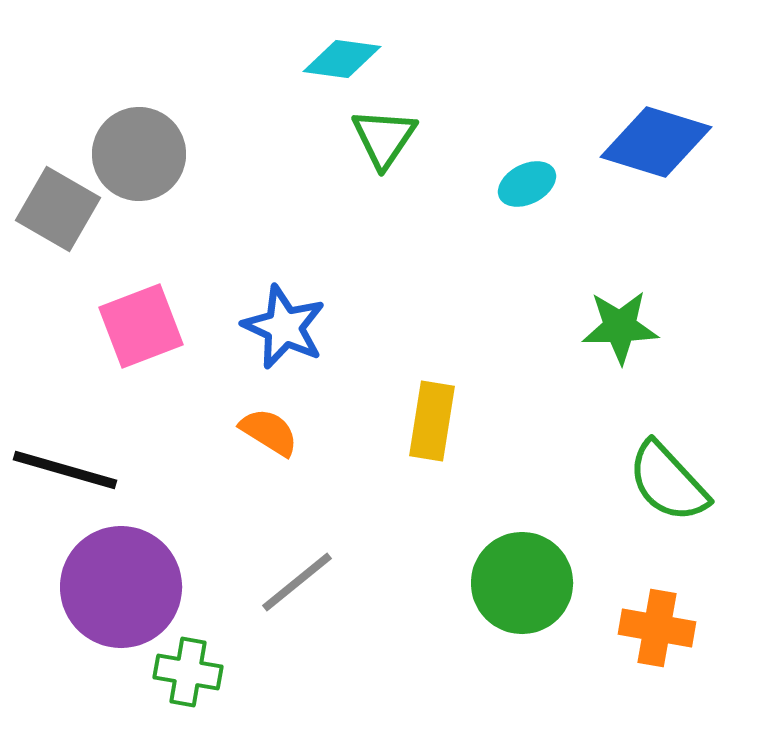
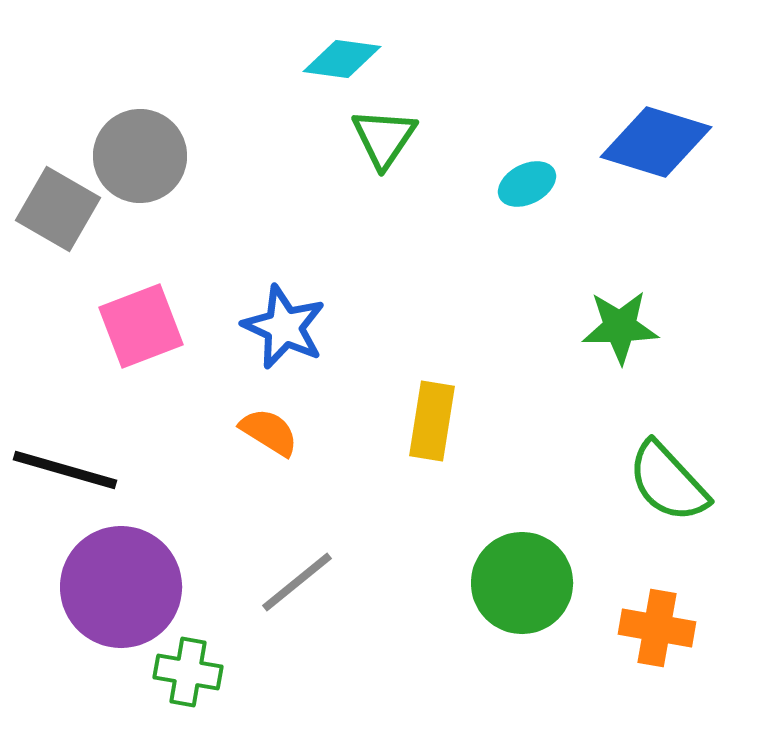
gray circle: moved 1 px right, 2 px down
